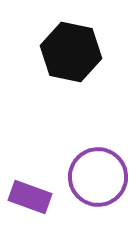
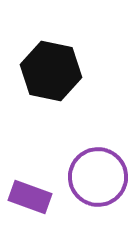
black hexagon: moved 20 px left, 19 px down
